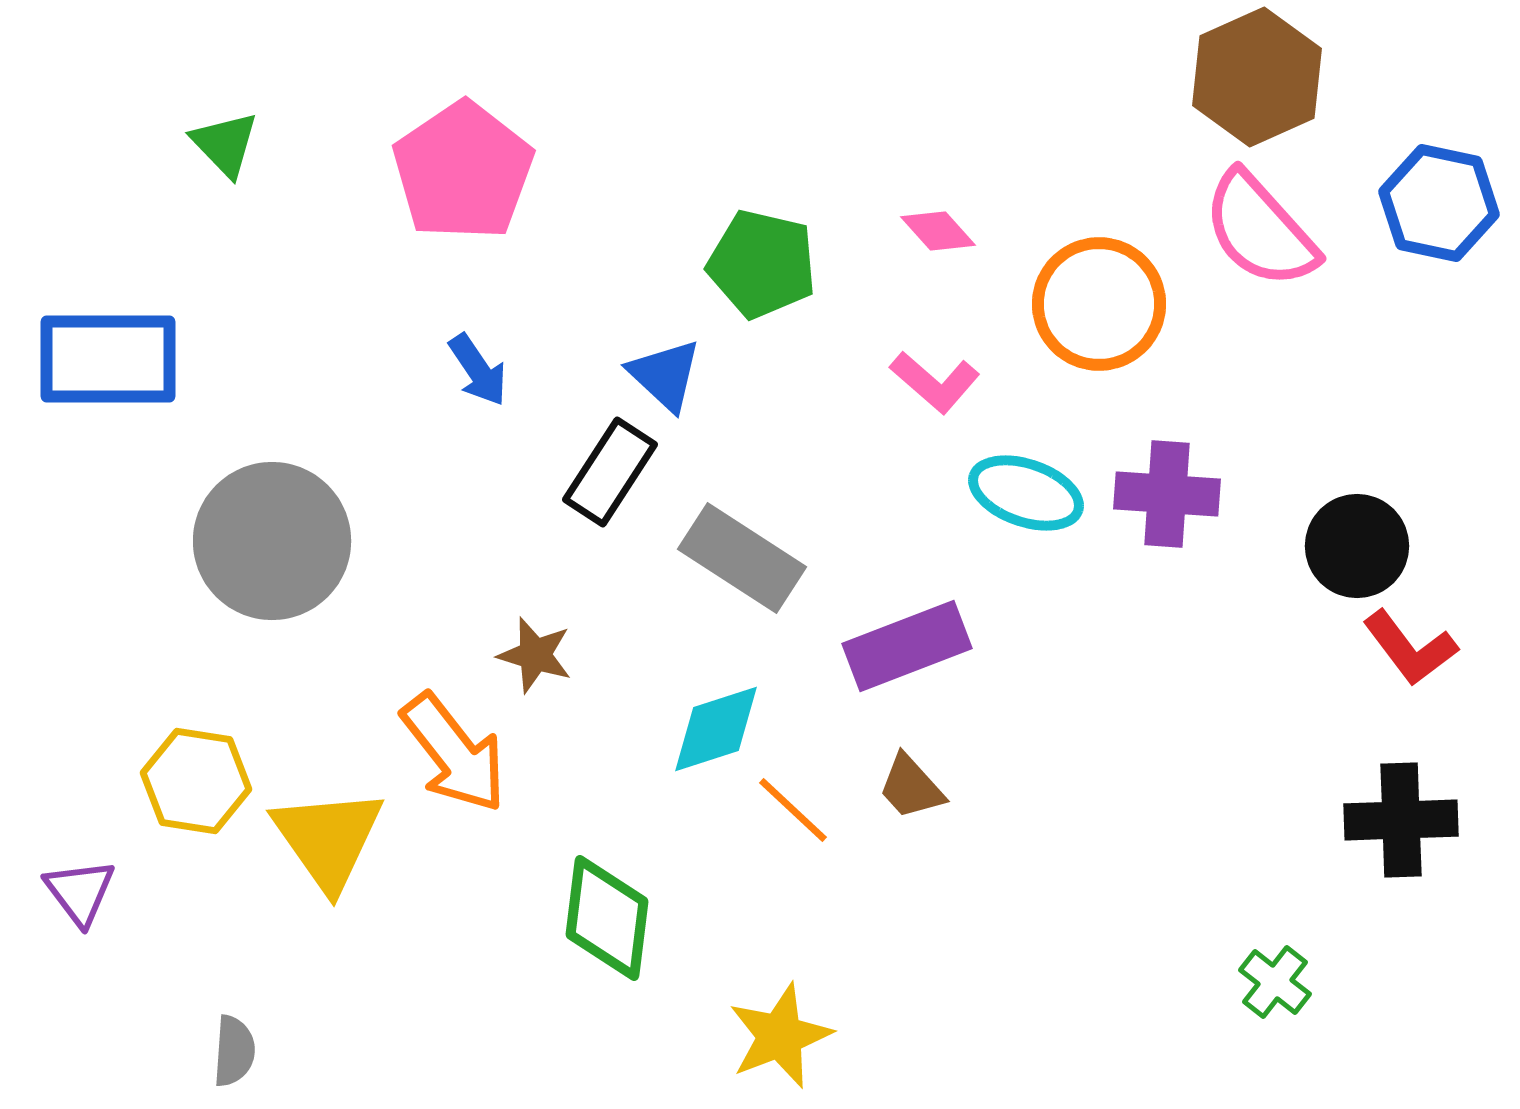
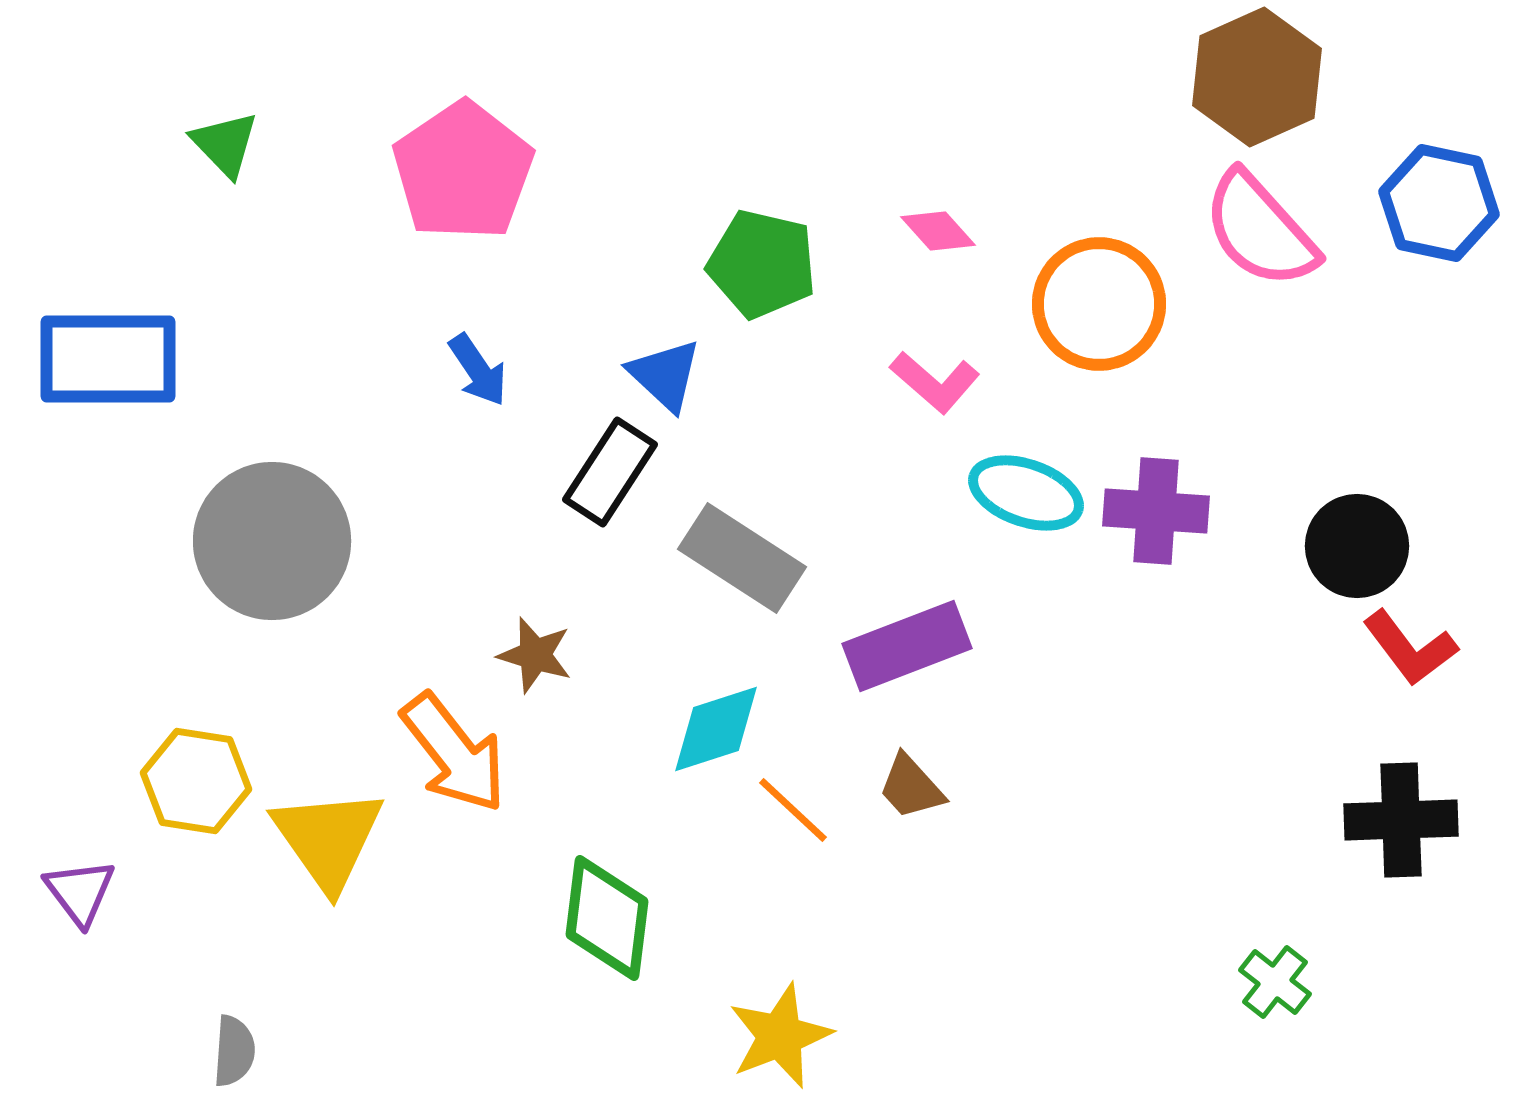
purple cross: moved 11 px left, 17 px down
